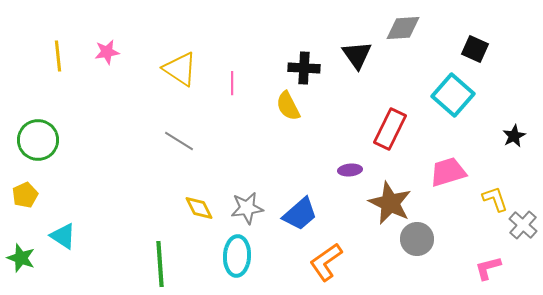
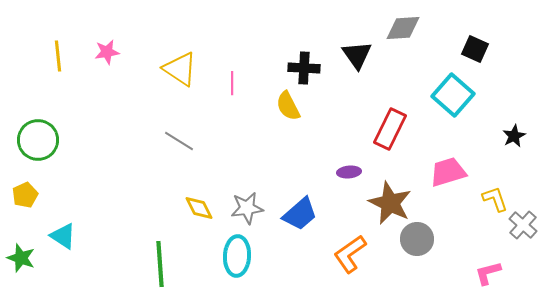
purple ellipse: moved 1 px left, 2 px down
orange L-shape: moved 24 px right, 8 px up
pink L-shape: moved 5 px down
